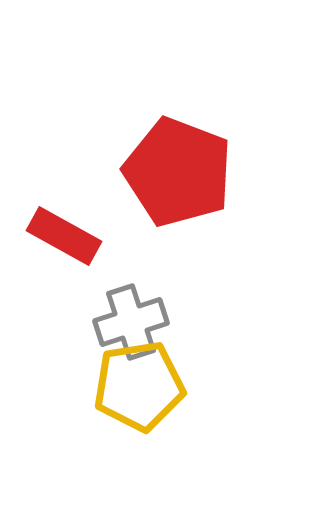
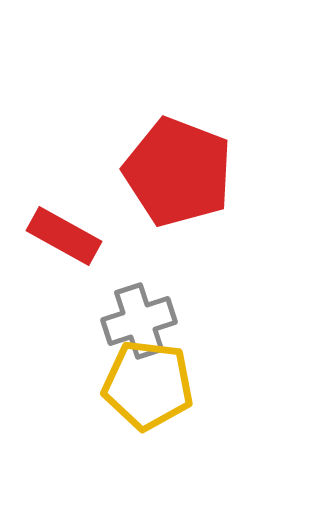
gray cross: moved 8 px right, 1 px up
yellow pentagon: moved 9 px right, 1 px up; rotated 16 degrees clockwise
